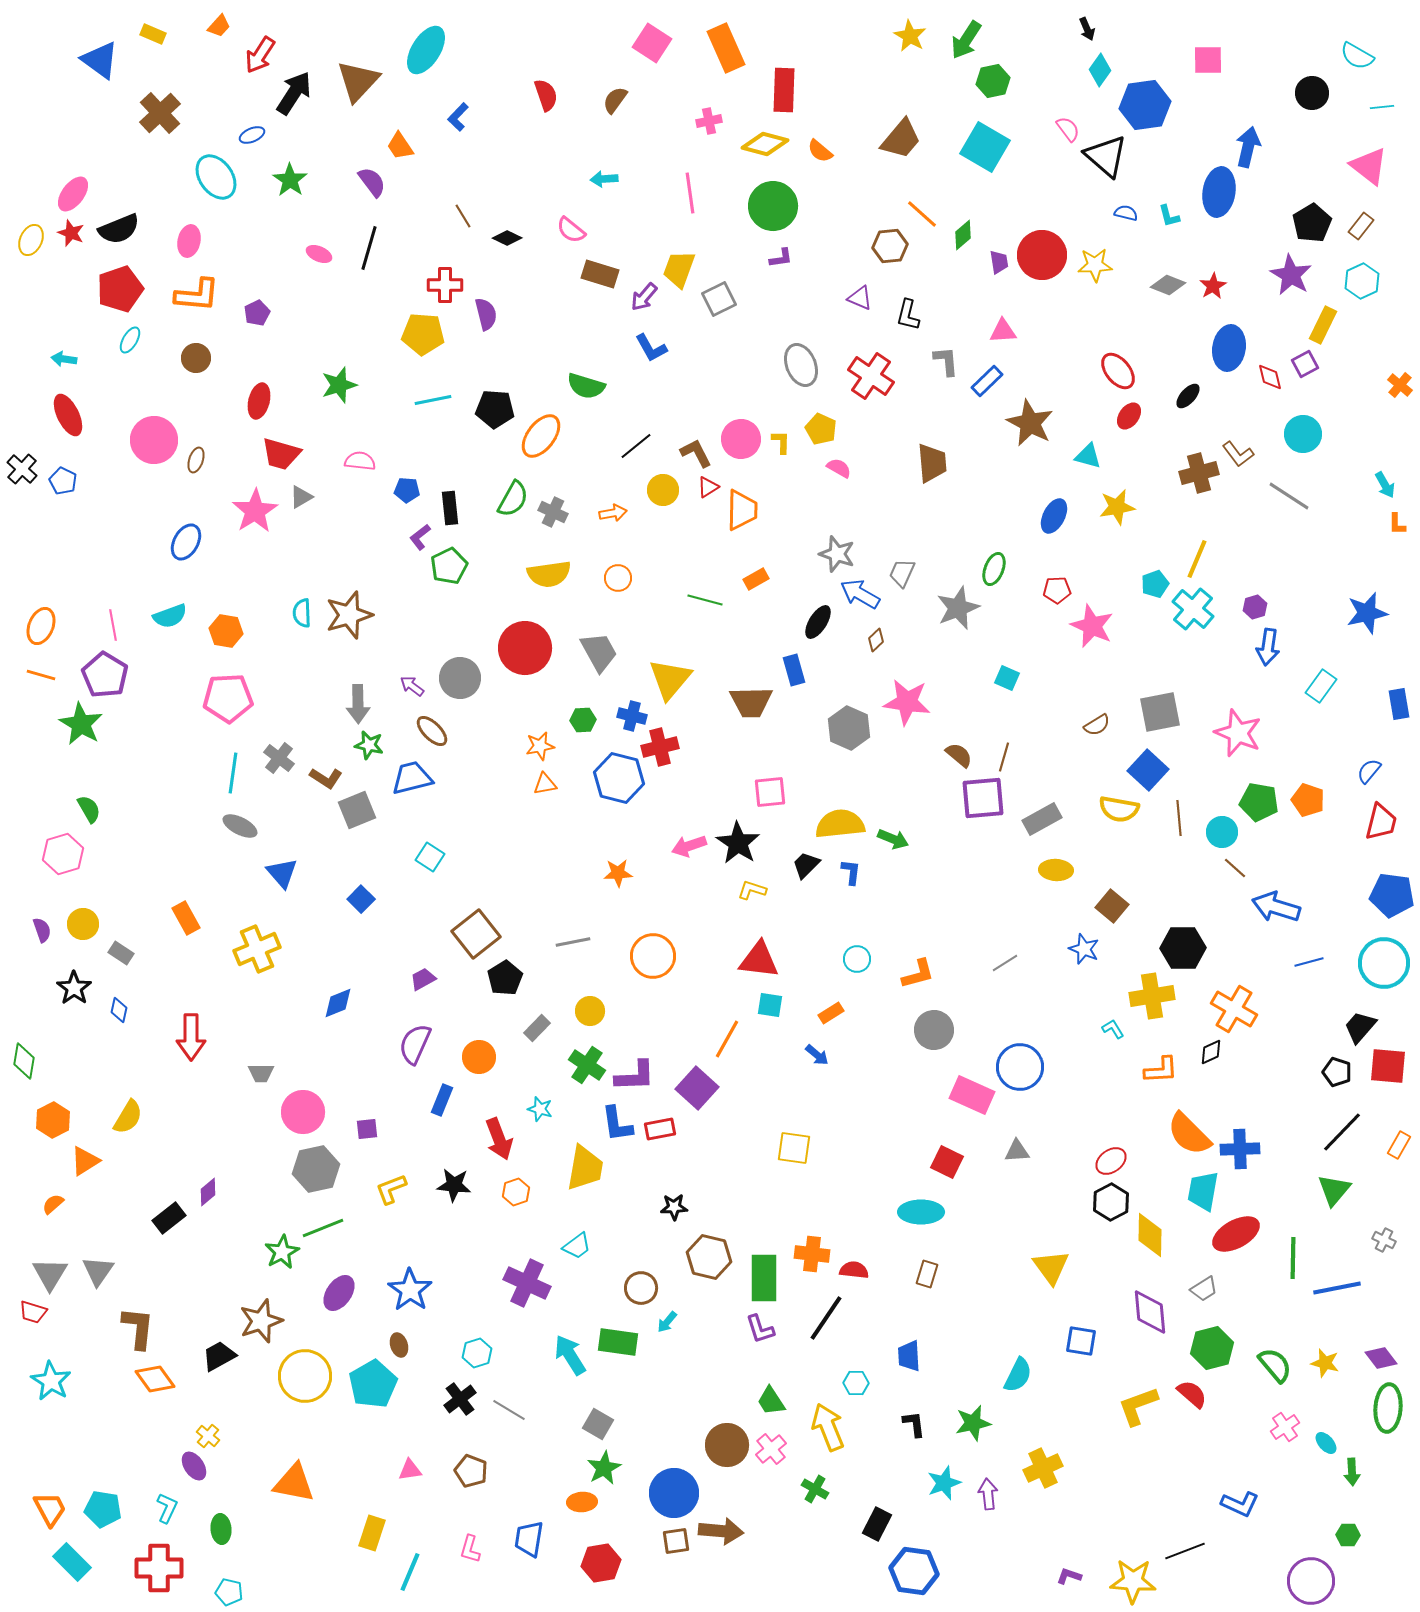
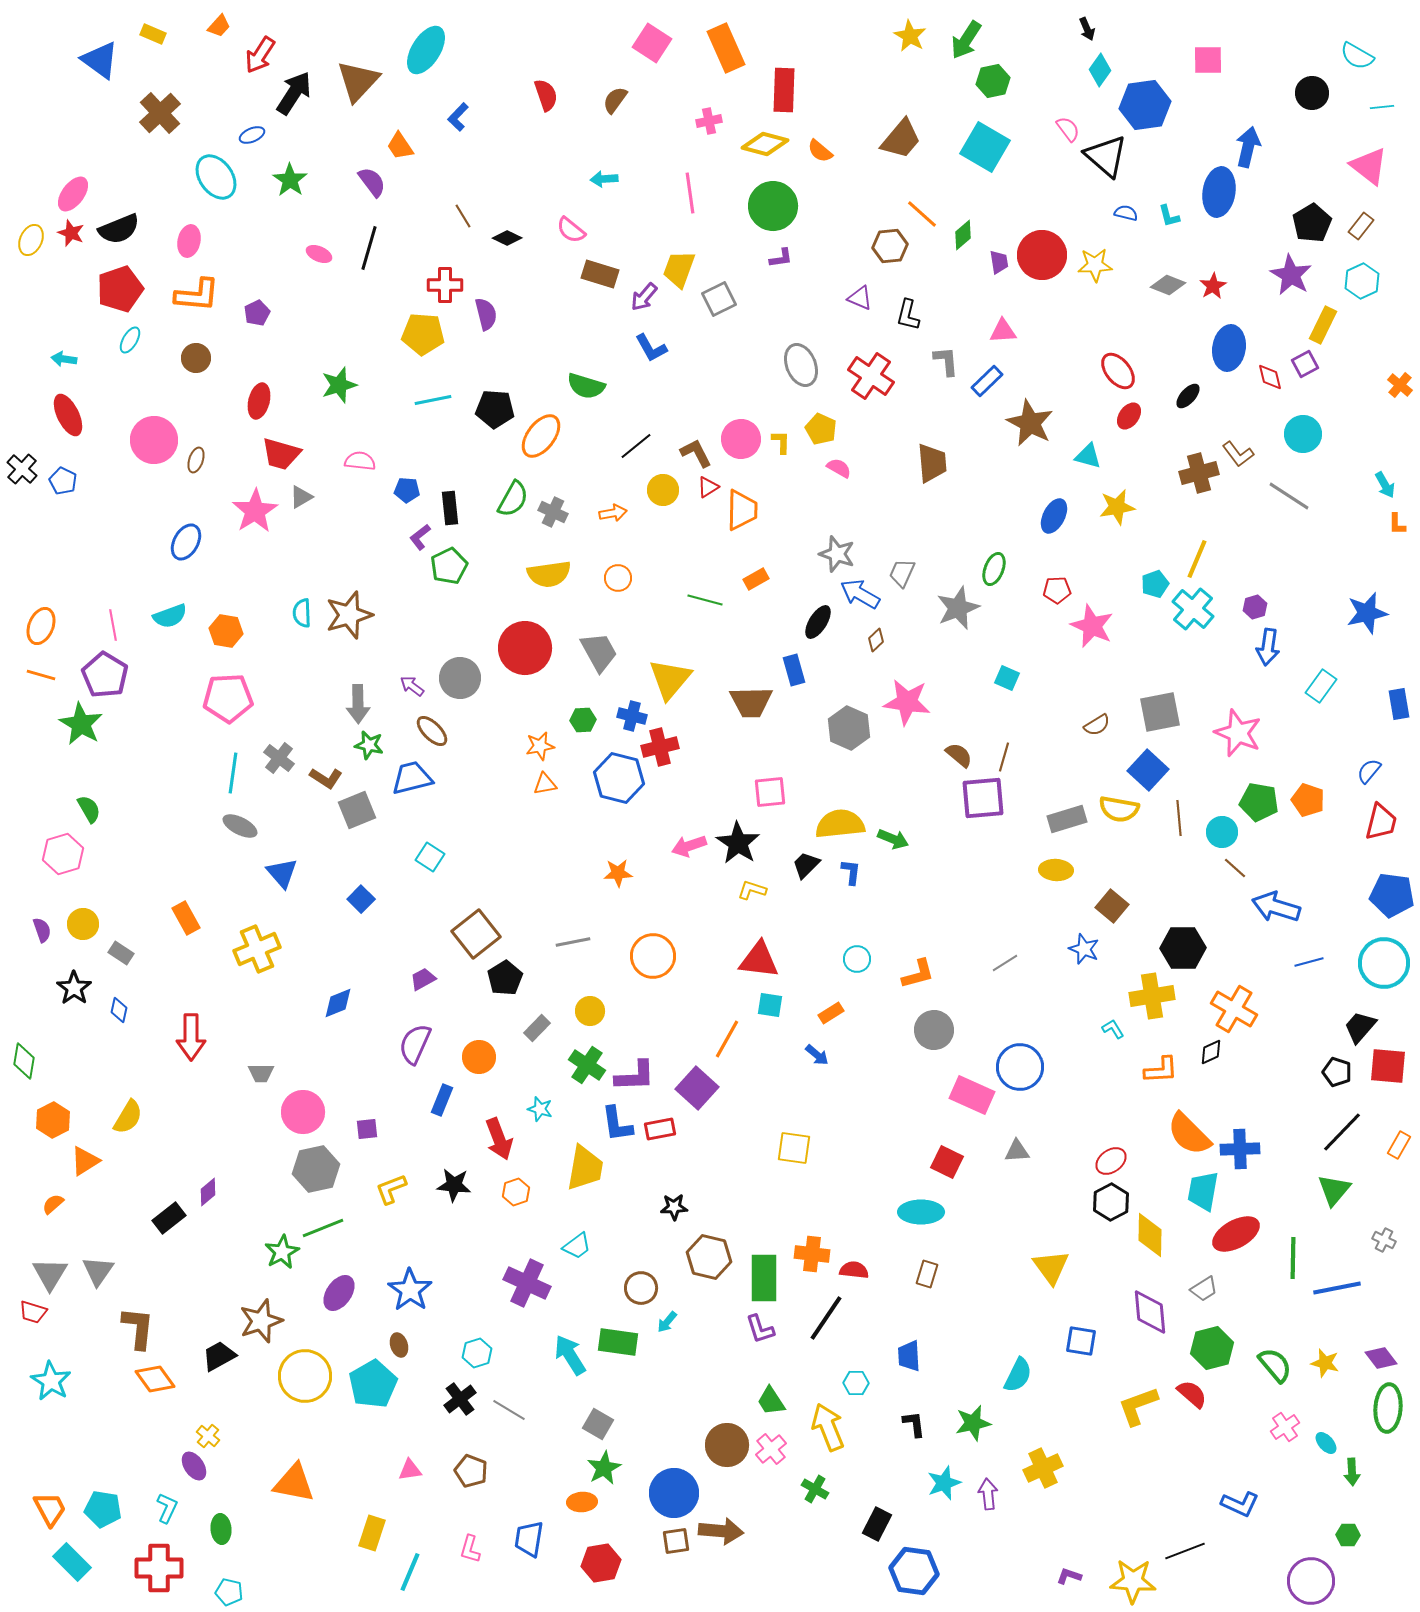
gray rectangle at (1042, 819): moved 25 px right; rotated 12 degrees clockwise
